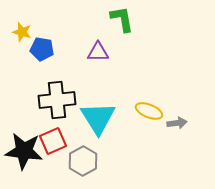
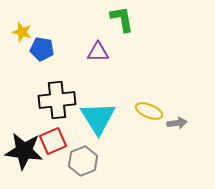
gray hexagon: rotated 8 degrees clockwise
